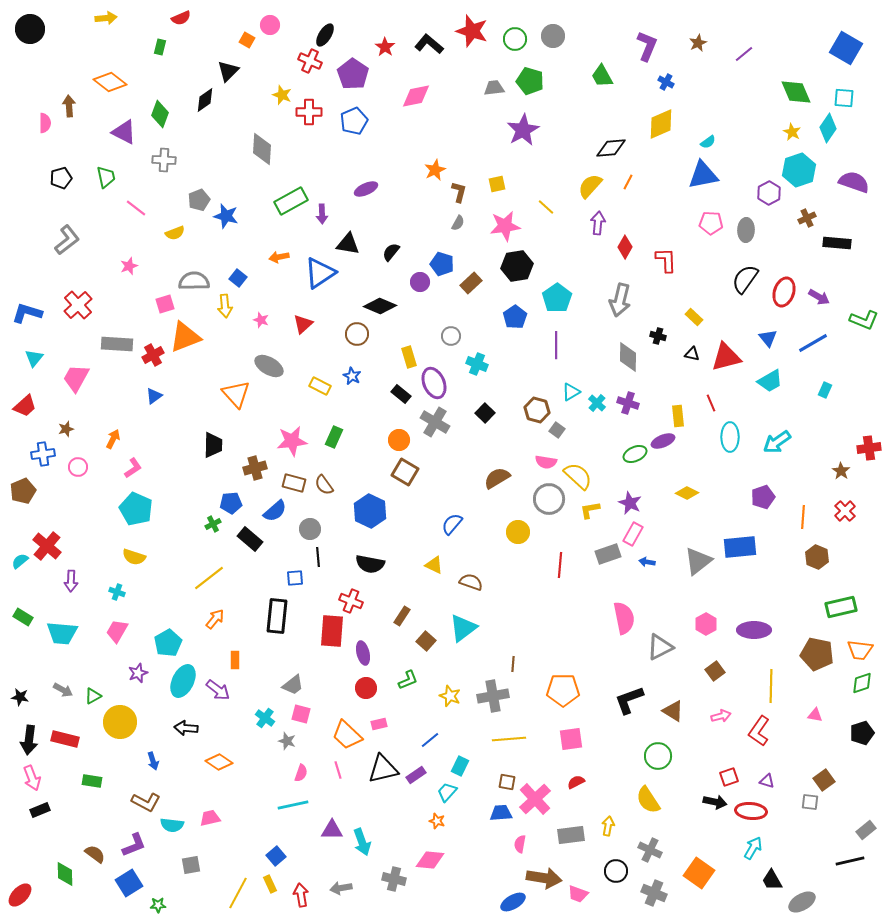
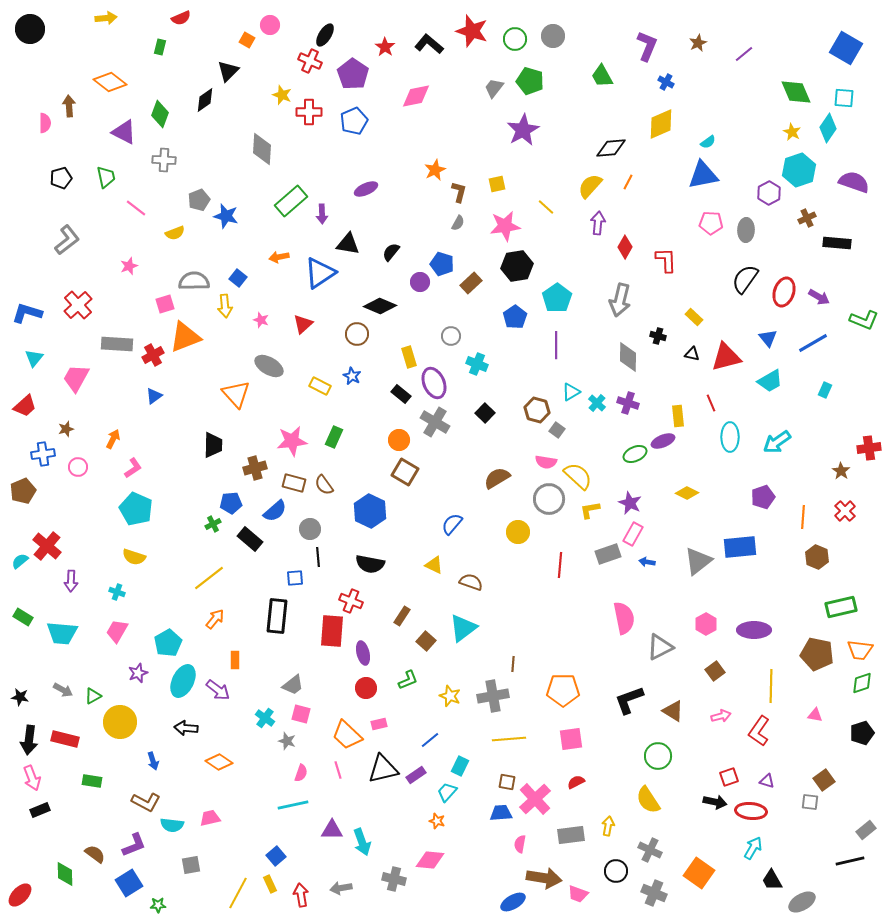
gray trapezoid at (494, 88): rotated 45 degrees counterclockwise
green rectangle at (291, 201): rotated 12 degrees counterclockwise
